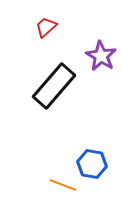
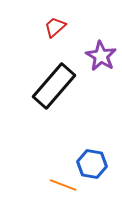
red trapezoid: moved 9 px right
